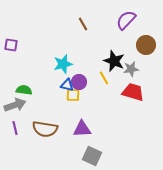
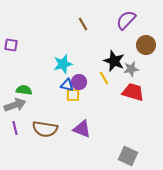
purple triangle: rotated 24 degrees clockwise
gray square: moved 36 px right
